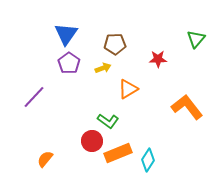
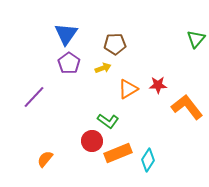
red star: moved 26 px down
